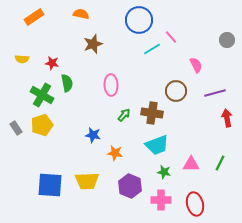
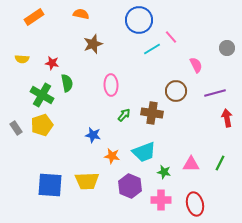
gray circle: moved 8 px down
cyan trapezoid: moved 13 px left, 7 px down
orange star: moved 3 px left, 3 px down
